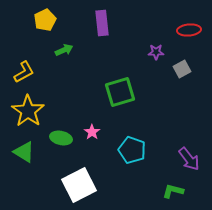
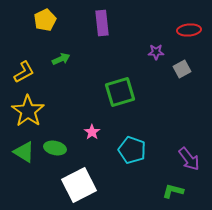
green arrow: moved 3 px left, 9 px down
green ellipse: moved 6 px left, 10 px down
